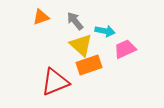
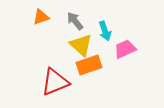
cyan arrow: rotated 60 degrees clockwise
